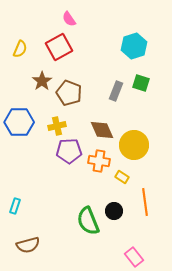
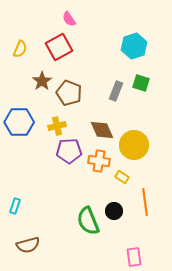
pink rectangle: rotated 30 degrees clockwise
